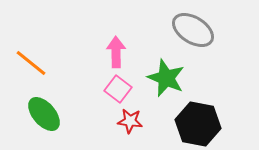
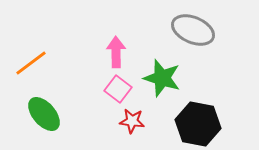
gray ellipse: rotated 9 degrees counterclockwise
orange line: rotated 76 degrees counterclockwise
green star: moved 4 px left; rotated 6 degrees counterclockwise
red star: moved 2 px right
